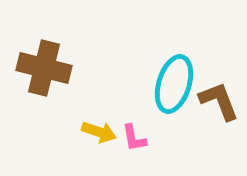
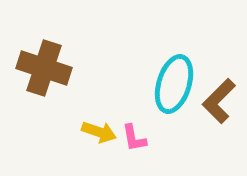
brown cross: rotated 4 degrees clockwise
brown L-shape: rotated 114 degrees counterclockwise
